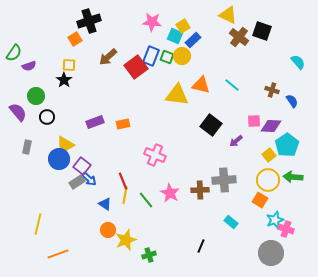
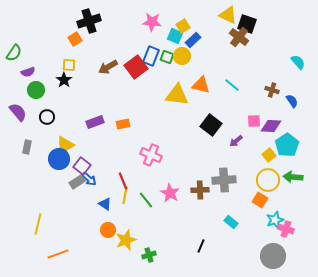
black square at (262, 31): moved 15 px left, 7 px up
brown arrow at (108, 57): moved 10 px down; rotated 12 degrees clockwise
purple semicircle at (29, 66): moved 1 px left, 6 px down
green circle at (36, 96): moved 6 px up
pink cross at (155, 155): moved 4 px left
gray circle at (271, 253): moved 2 px right, 3 px down
